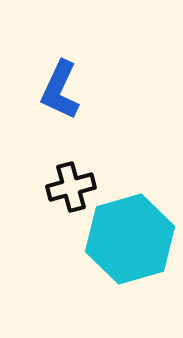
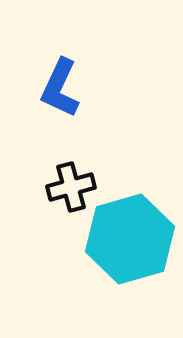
blue L-shape: moved 2 px up
